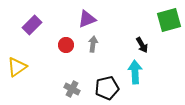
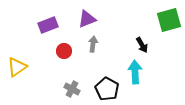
purple rectangle: moved 16 px right; rotated 24 degrees clockwise
red circle: moved 2 px left, 6 px down
black pentagon: moved 1 px down; rotated 30 degrees counterclockwise
